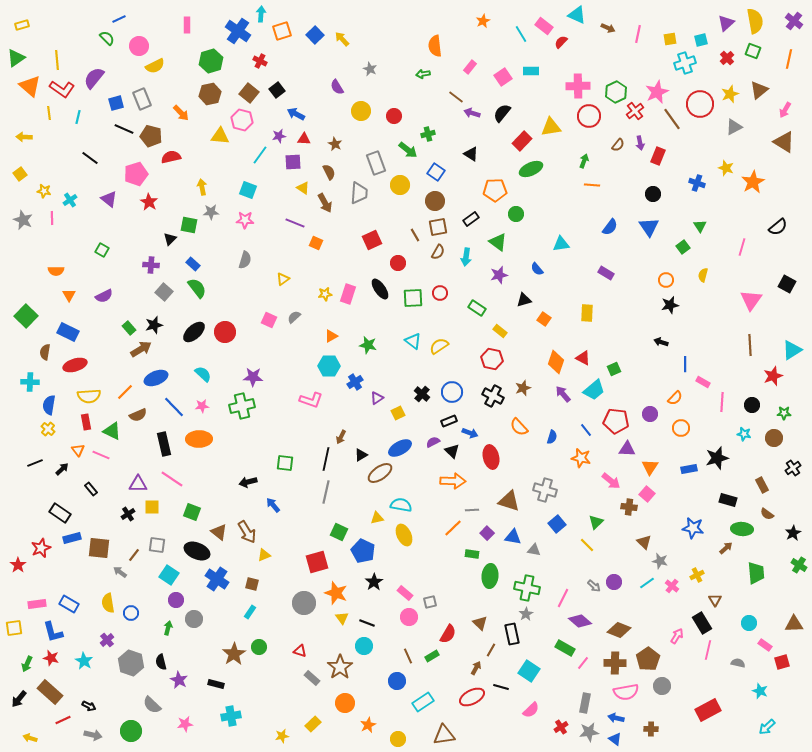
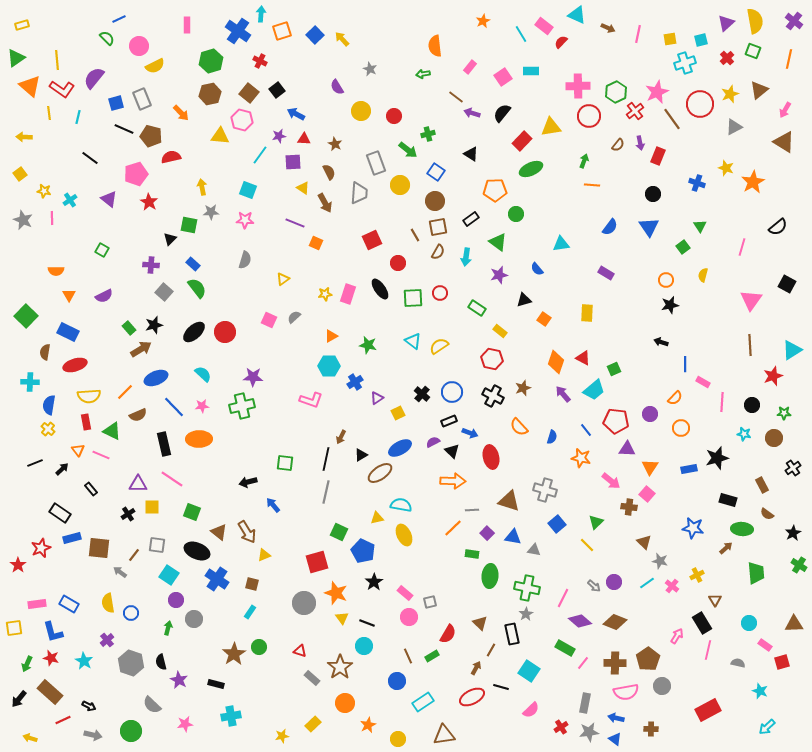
brown diamond at (619, 630): moved 4 px left, 8 px up
